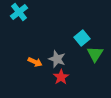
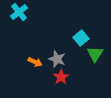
cyan square: moved 1 px left
